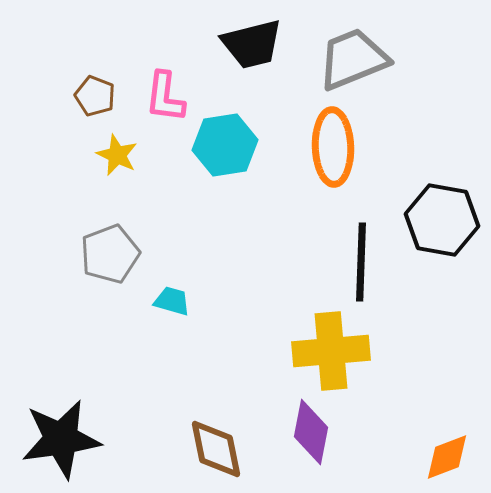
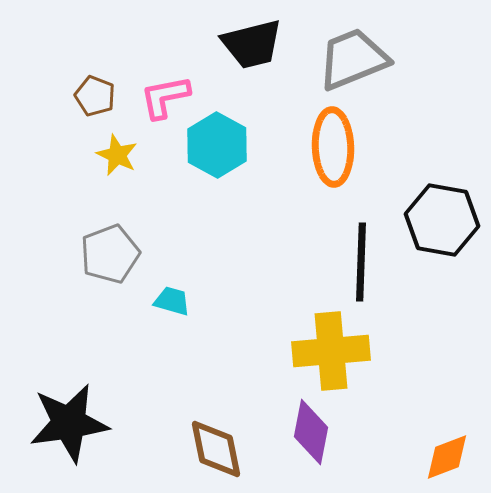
pink L-shape: rotated 72 degrees clockwise
cyan hexagon: moved 8 px left; rotated 22 degrees counterclockwise
black star: moved 8 px right, 16 px up
